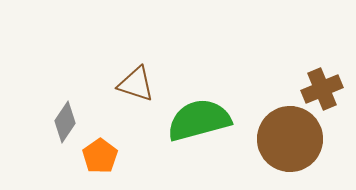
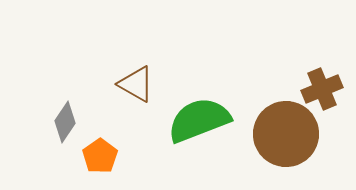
brown triangle: rotated 12 degrees clockwise
green semicircle: rotated 6 degrees counterclockwise
brown circle: moved 4 px left, 5 px up
